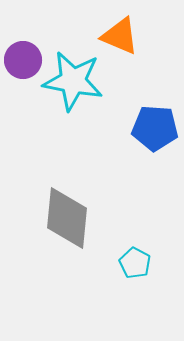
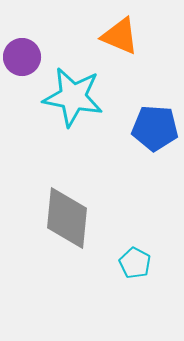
purple circle: moved 1 px left, 3 px up
cyan star: moved 16 px down
